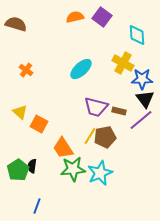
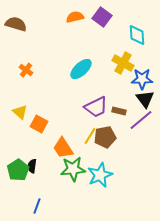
purple trapezoid: rotated 40 degrees counterclockwise
cyan star: moved 2 px down
